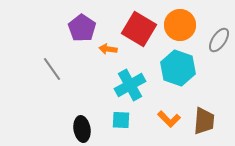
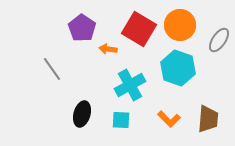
brown trapezoid: moved 4 px right, 2 px up
black ellipse: moved 15 px up; rotated 25 degrees clockwise
